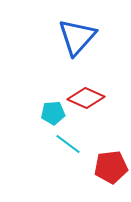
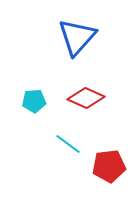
cyan pentagon: moved 19 px left, 12 px up
red pentagon: moved 2 px left, 1 px up
